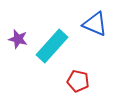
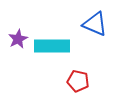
purple star: rotated 30 degrees clockwise
cyan rectangle: rotated 48 degrees clockwise
